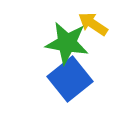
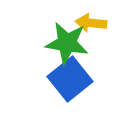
yellow arrow: moved 2 px left, 1 px up; rotated 28 degrees counterclockwise
